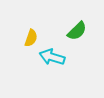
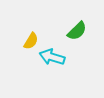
yellow semicircle: moved 3 px down; rotated 12 degrees clockwise
